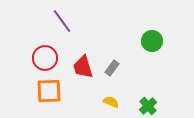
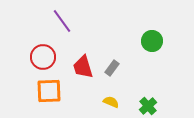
red circle: moved 2 px left, 1 px up
